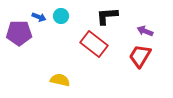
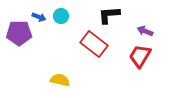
black L-shape: moved 2 px right, 1 px up
